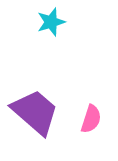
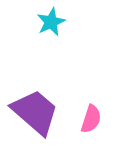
cyan star: rotated 8 degrees counterclockwise
